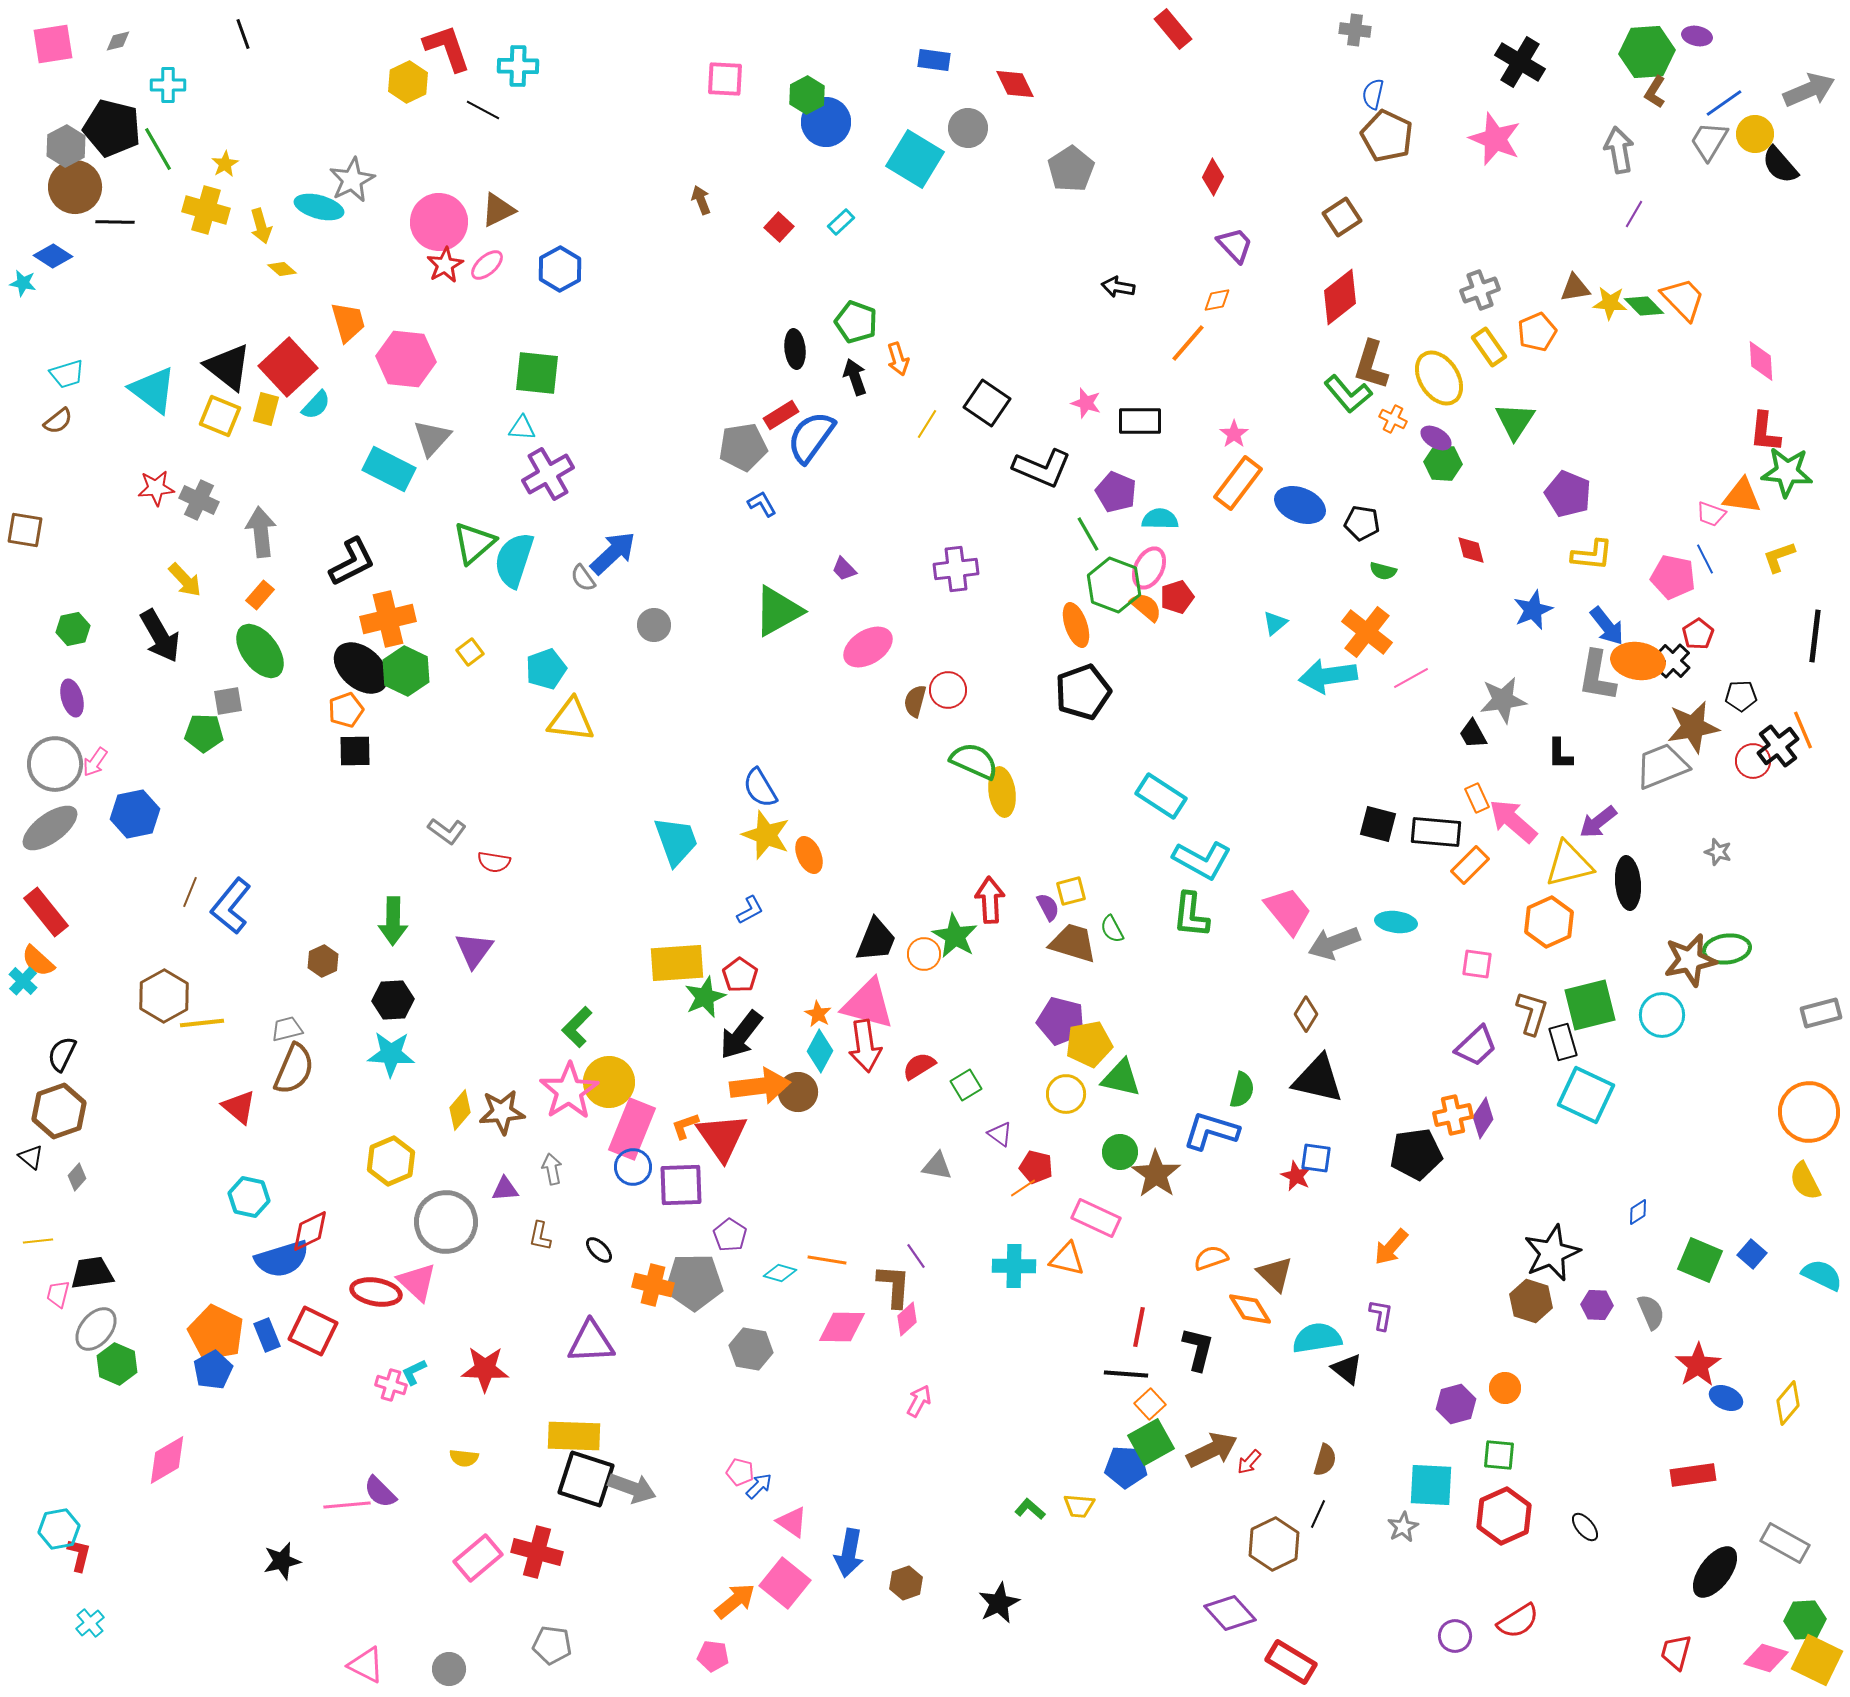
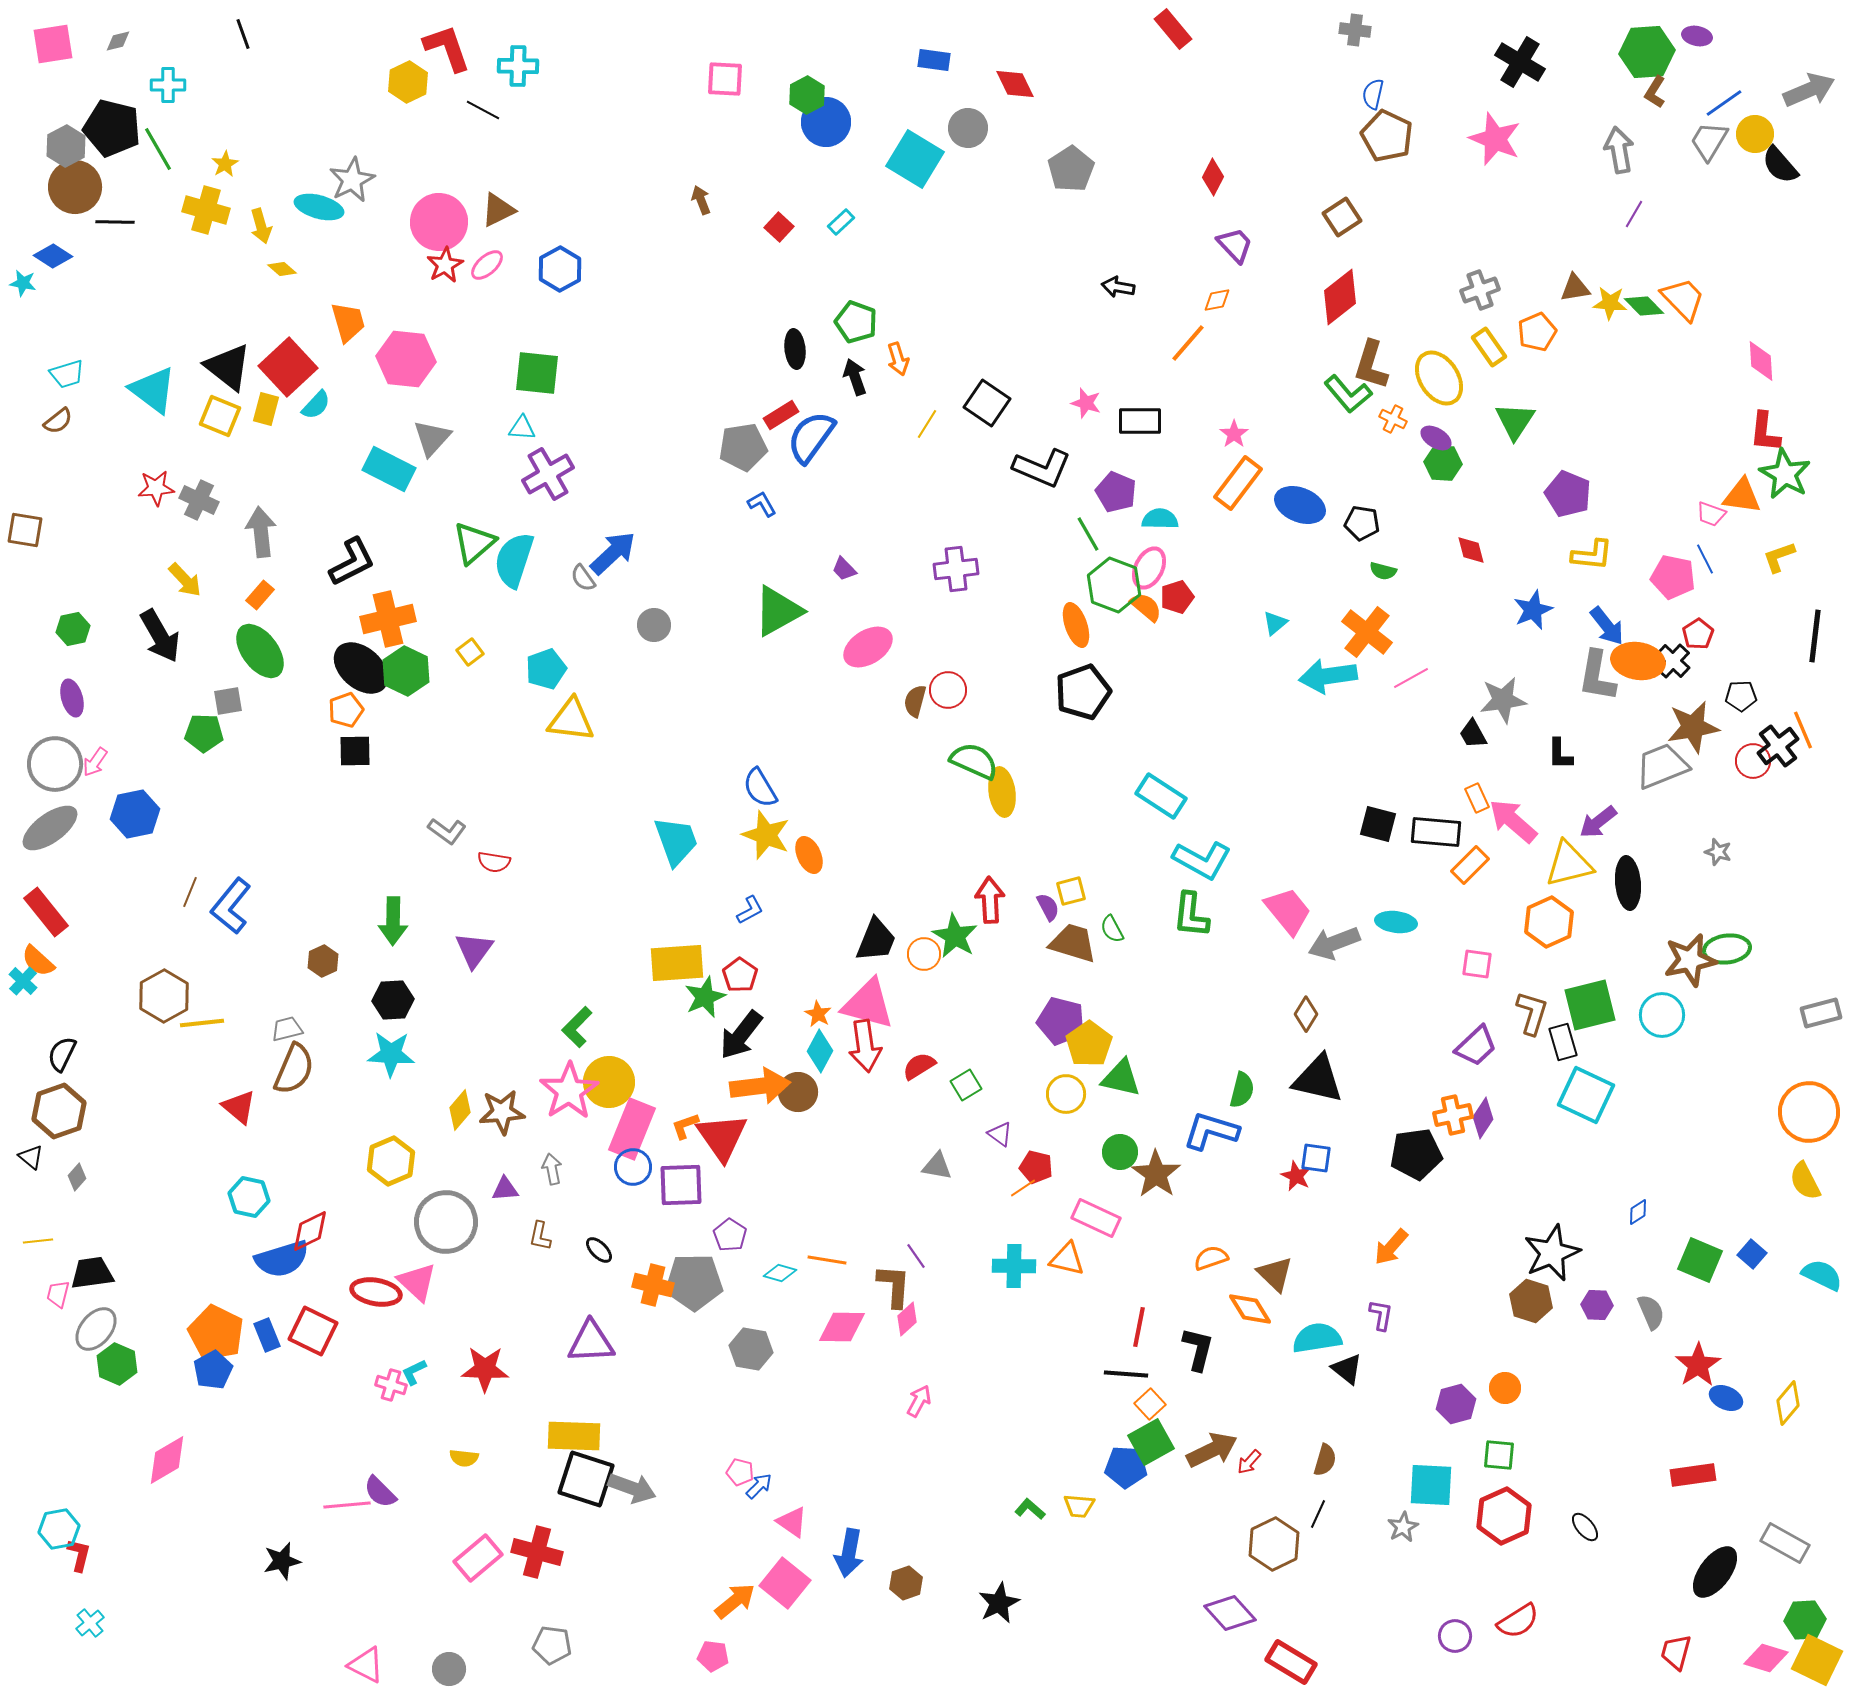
green star at (1787, 472): moved 2 px left, 2 px down; rotated 24 degrees clockwise
yellow pentagon at (1089, 1044): rotated 24 degrees counterclockwise
